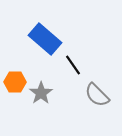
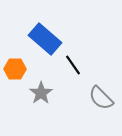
orange hexagon: moved 13 px up
gray semicircle: moved 4 px right, 3 px down
